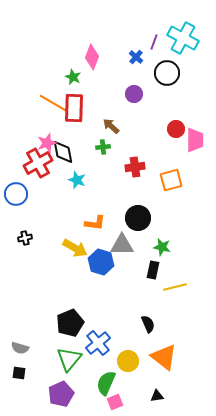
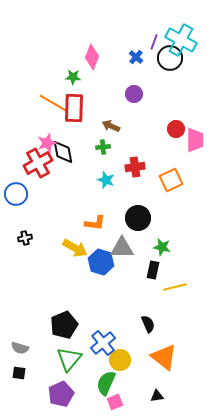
cyan cross at (183, 38): moved 2 px left, 2 px down
black circle at (167, 73): moved 3 px right, 15 px up
green star at (73, 77): rotated 21 degrees counterclockwise
brown arrow at (111, 126): rotated 18 degrees counterclockwise
cyan star at (77, 180): moved 29 px right
orange square at (171, 180): rotated 10 degrees counterclockwise
gray triangle at (122, 245): moved 3 px down
black pentagon at (70, 323): moved 6 px left, 2 px down
blue cross at (98, 343): moved 5 px right
yellow circle at (128, 361): moved 8 px left, 1 px up
